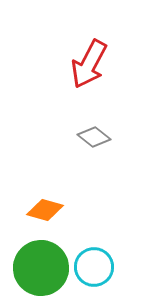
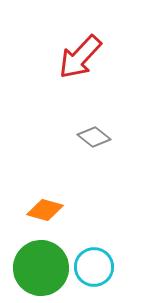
red arrow: moved 9 px left, 7 px up; rotated 15 degrees clockwise
